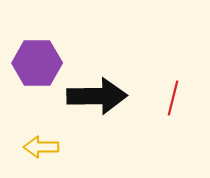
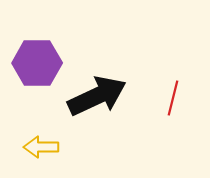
black arrow: rotated 24 degrees counterclockwise
